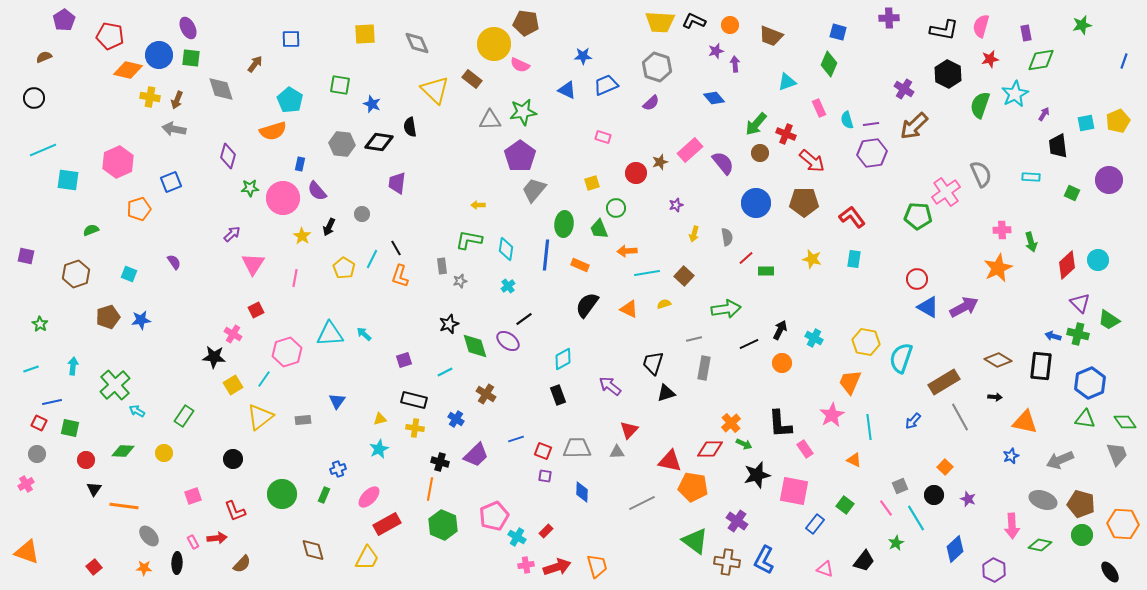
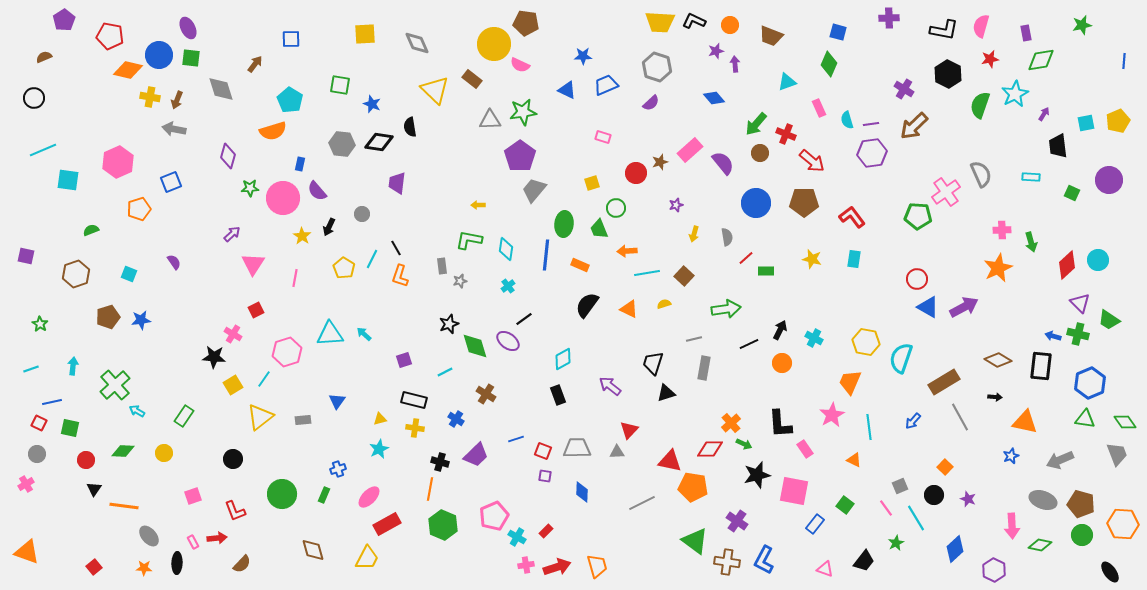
blue line at (1124, 61): rotated 14 degrees counterclockwise
